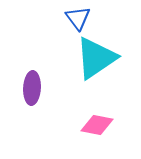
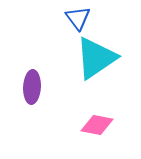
purple ellipse: moved 1 px up
